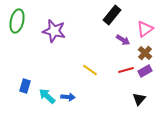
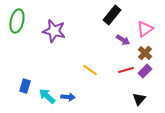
purple rectangle: rotated 16 degrees counterclockwise
